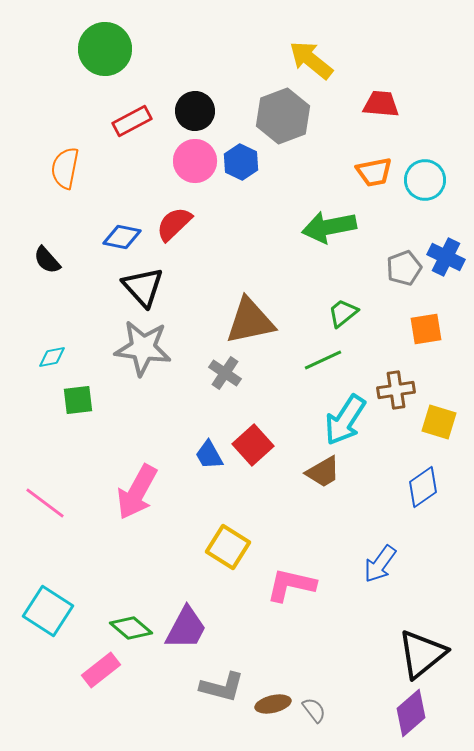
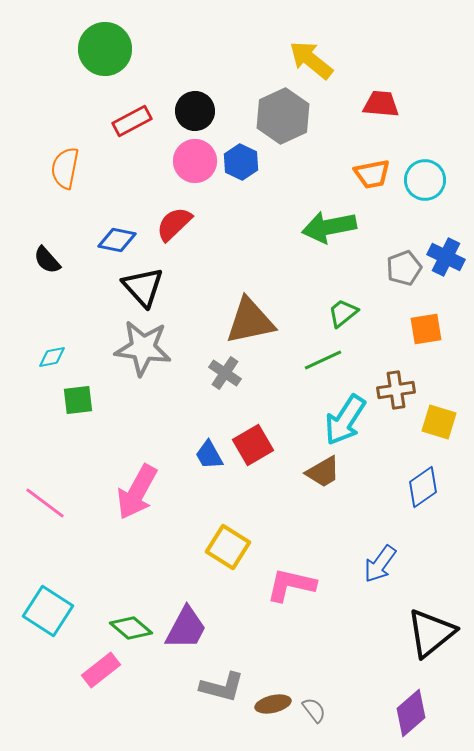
gray hexagon at (283, 116): rotated 4 degrees counterclockwise
orange trapezoid at (374, 172): moved 2 px left, 2 px down
blue diamond at (122, 237): moved 5 px left, 3 px down
red square at (253, 445): rotated 12 degrees clockwise
black triangle at (422, 654): moved 9 px right, 21 px up
